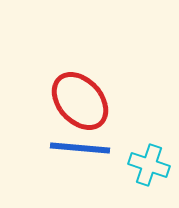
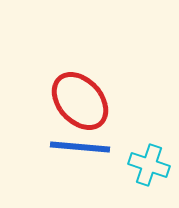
blue line: moved 1 px up
